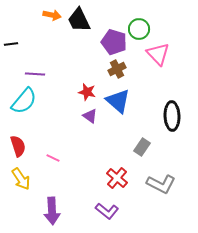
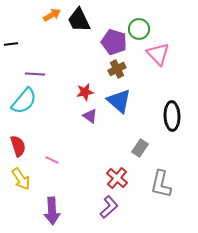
orange arrow: rotated 42 degrees counterclockwise
red star: moved 2 px left; rotated 24 degrees counterclockwise
blue triangle: moved 1 px right
gray rectangle: moved 2 px left, 1 px down
pink line: moved 1 px left, 2 px down
gray L-shape: rotated 76 degrees clockwise
purple L-shape: moved 2 px right, 4 px up; rotated 80 degrees counterclockwise
